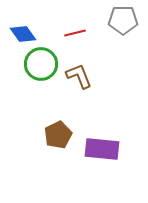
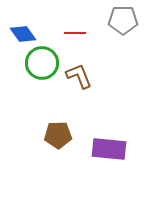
red line: rotated 15 degrees clockwise
green circle: moved 1 px right, 1 px up
brown pentagon: rotated 24 degrees clockwise
purple rectangle: moved 7 px right
